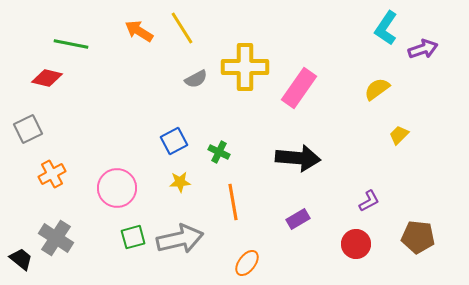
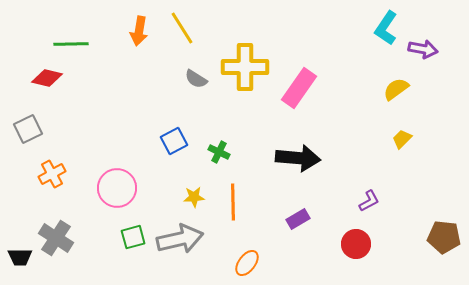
orange arrow: rotated 112 degrees counterclockwise
green line: rotated 12 degrees counterclockwise
purple arrow: rotated 28 degrees clockwise
gray semicircle: rotated 60 degrees clockwise
yellow semicircle: moved 19 px right
yellow trapezoid: moved 3 px right, 4 px down
yellow star: moved 14 px right, 15 px down
orange line: rotated 9 degrees clockwise
brown pentagon: moved 26 px right
black trapezoid: moved 1 px left, 2 px up; rotated 140 degrees clockwise
